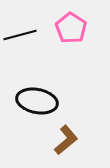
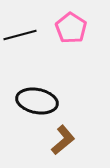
brown L-shape: moved 3 px left
